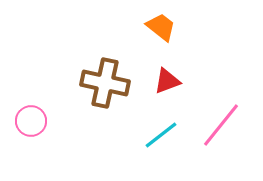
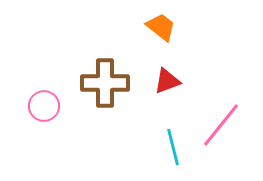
brown cross: rotated 12 degrees counterclockwise
pink circle: moved 13 px right, 15 px up
cyan line: moved 12 px right, 12 px down; rotated 66 degrees counterclockwise
